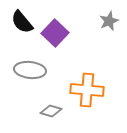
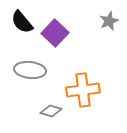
orange cross: moved 4 px left; rotated 12 degrees counterclockwise
